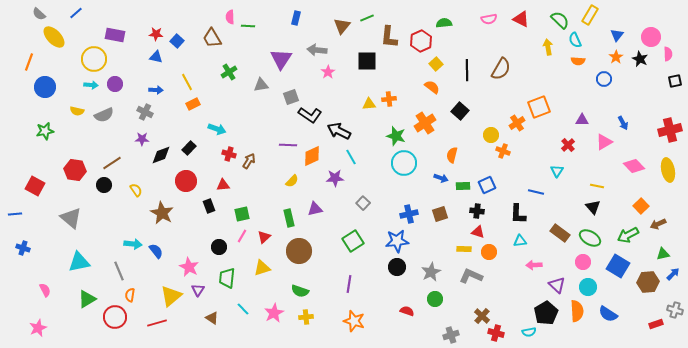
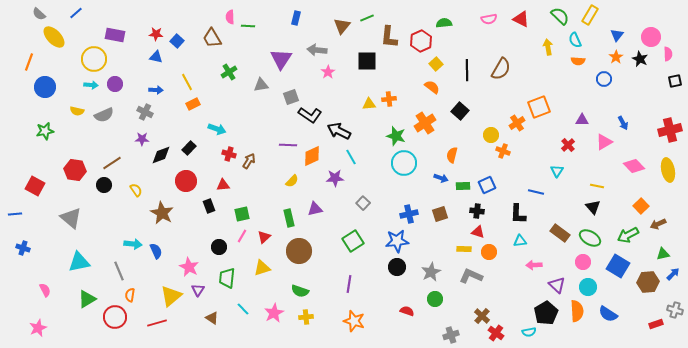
green semicircle at (560, 20): moved 4 px up
blue semicircle at (156, 251): rotated 14 degrees clockwise
red cross at (496, 333): rotated 21 degrees clockwise
